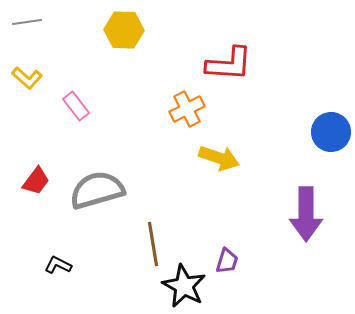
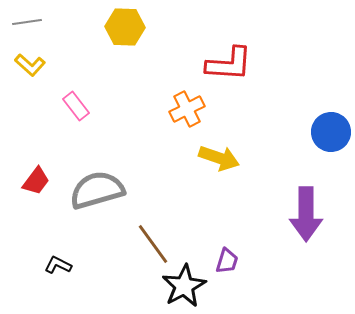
yellow hexagon: moved 1 px right, 3 px up
yellow L-shape: moved 3 px right, 13 px up
brown line: rotated 27 degrees counterclockwise
black star: rotated 15 degrees clockwise
